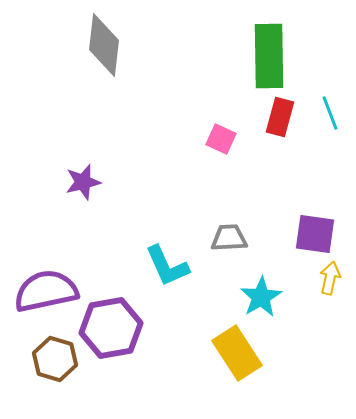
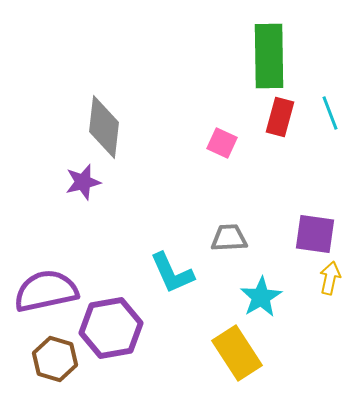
gray diamond: moved 82 px down
pink square: moved 1 px right, 4 px down
cyan L-shape: moved 5 px right, 7 px down
